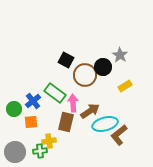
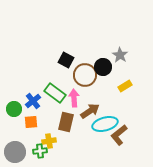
pink arrow: moved 1 px right, 5 px up
